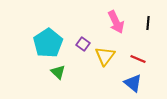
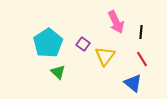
black line: moved 7 px left, 9 px down
red line: moved 4 px right; rotated 35 degrees clockwise
